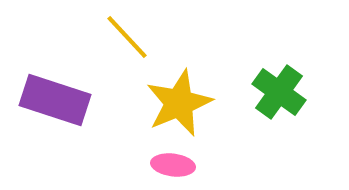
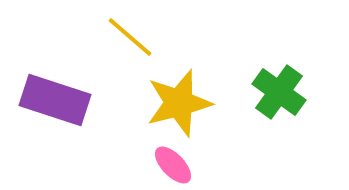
yellow line: moved 3 px right; rotated 6 degrees counterclockwise
yellow star: rotated 8 degrees clockwise
pink ellipse: rotated 39 degrees clockwise
